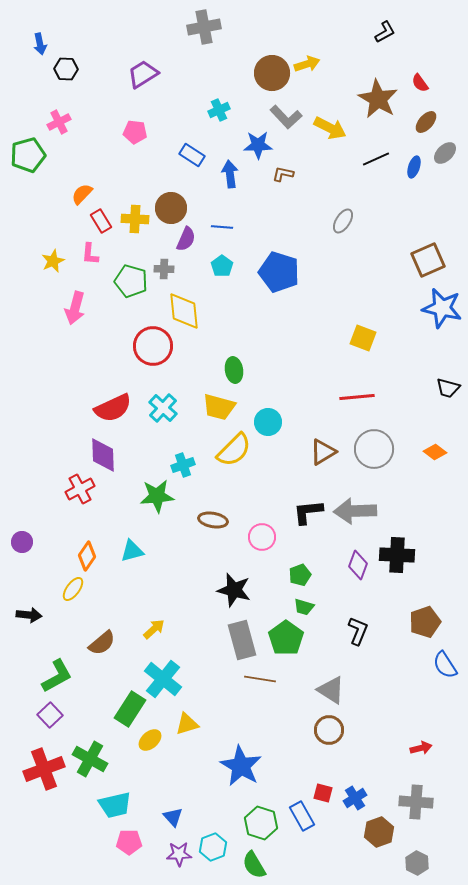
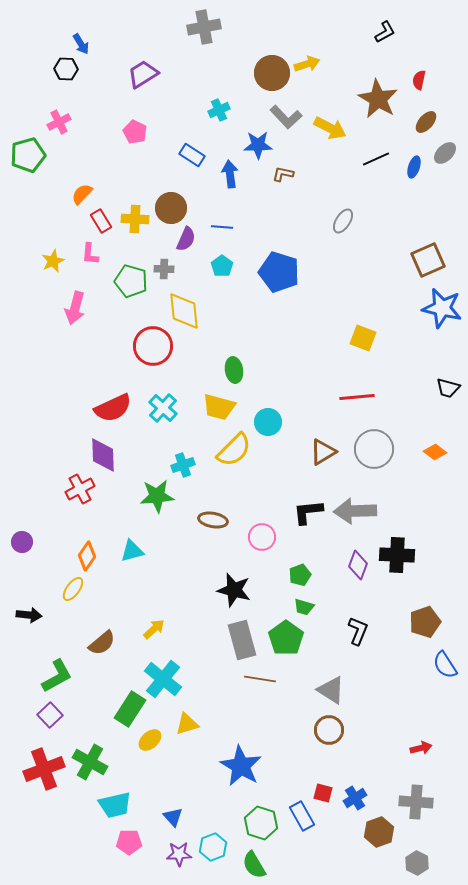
blue arrow at (40, 44): moved 41 px right; rotated 20 degrees counterclockwise
red semicircle at (420, 83): moved 1 px left, 3 px up; rotated 48 degrees clockwise
pink pentagon at (135, 132): rotated 20 degrees clockwise
green cross at (90, 759): moved 3 px down
